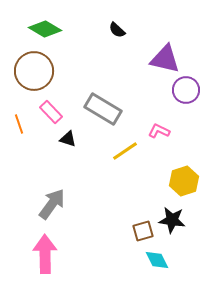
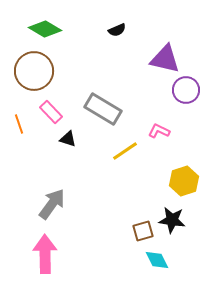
black semicircle: rotated 66 degrees counterclockwise
